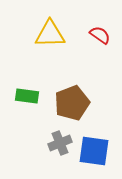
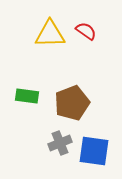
red semicircle: moved 14 px left, 4 px up
